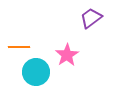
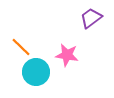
orange line: moved 2 px right; rotated 45 degrees clockwise
pink star: rotated 30 degrees counterclockwise
